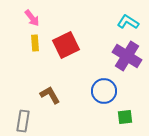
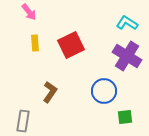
pink arrow: moved 3 px left, 6 px up
cyan L-shape: moved 1 px left, 1 px down
red square: moved 5 px right
brown L-shape: moved 3 px up; rotated 65 degrees clockwise
